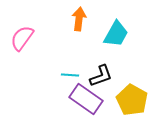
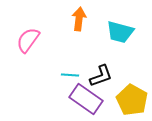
cyan trapezoid: moved 4 px right, 2 px up; rotated 76 degrees clockwise
pink semicircle: moved 6 px right, 2 px down
